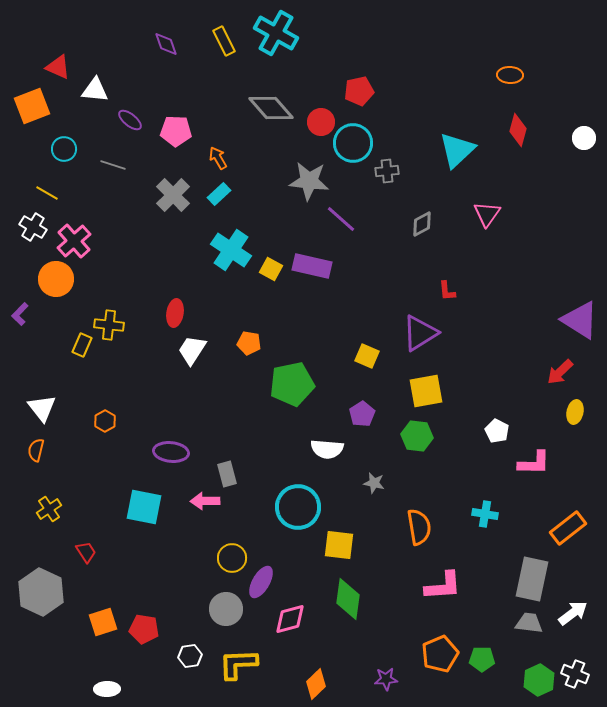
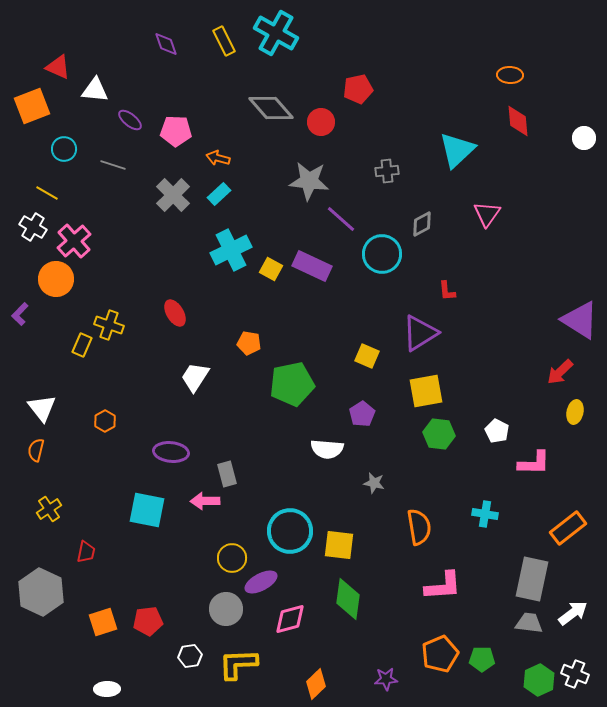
red pentagon at (359, 91): moved 1 px left, 2 px up
red diamond at (518, 130): moved 9 px up; rotated 20 degrees counterclockwise
cyan circle at (353, 143): moved 29 px right, 111 px down
orange arrow at (218, 158): rotated 45 degrees counterclockwise
cyan cross at (231, 250): rotated 30 degrees clockwise
purple rectangle at (312, 266): rotated 12 degrees clockwise
red ellipse at (175, 313): rotated 40 degrees counterclockwise
yellow cross at (109, 325): rotated 12 degrees clockwise
white trapezoid at (192, 350): moved 3 px right, 27 px down
green hexagon at (417, 436): moved 22 px right, 2 px up
cyan square at (144, 507): moved 3 px right, 3 px down
cyan circle at (298, 507): moved 8 px left, 24 px down
red trapezoid at (86, 552): rotated 45 degrees clockwise
purple ellipse at (261, 582): rotated 32 degrees clockwise
red pentagon at (144, 629): moved 4 px right, 8 px up; rotated 16 degrees counterclockwise
